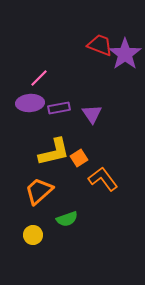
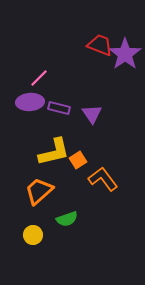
purple ellipse: moved 1 px up
purple rectangle: rotated 25 degrees clockwise
orange square: moved 1 px left, 2 px down
